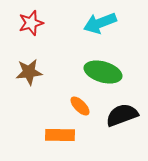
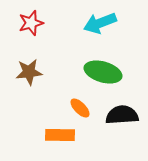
orange ellipse: moved 2 px down
black semicircle: rotated 16 degrees clockwise
